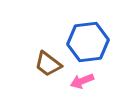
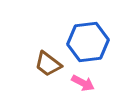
pink arrow: moved 1 px right, 2 px down; rotated 130 degrees counterclockwise
